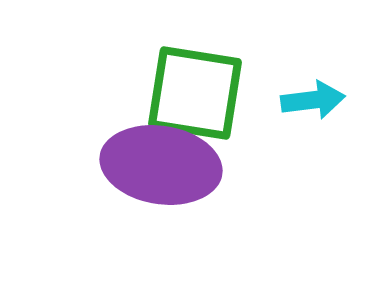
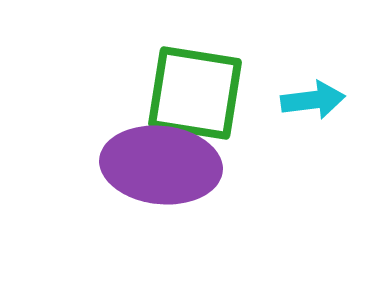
purple ellipse: rotated 3 degrees counterclockwise
